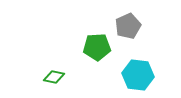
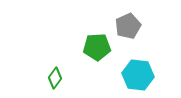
green diamond: moved 1 px right, 1 px down; rotated 65 degrees counterclockwise
